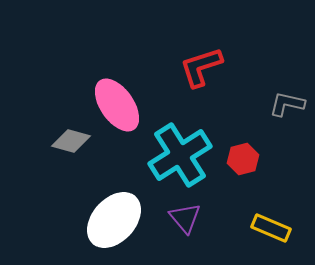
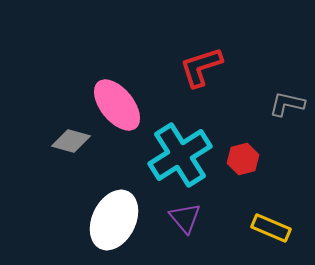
pink ellipse: rotated 4 degrees counterclockwise
white ellipse: rotated 16 degrees counterclockwise
